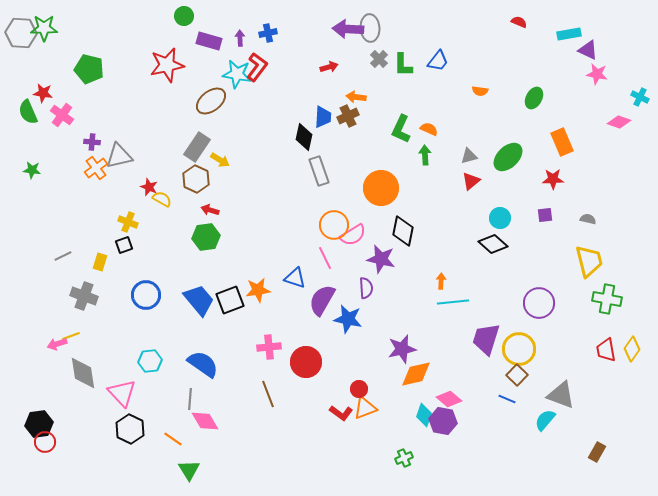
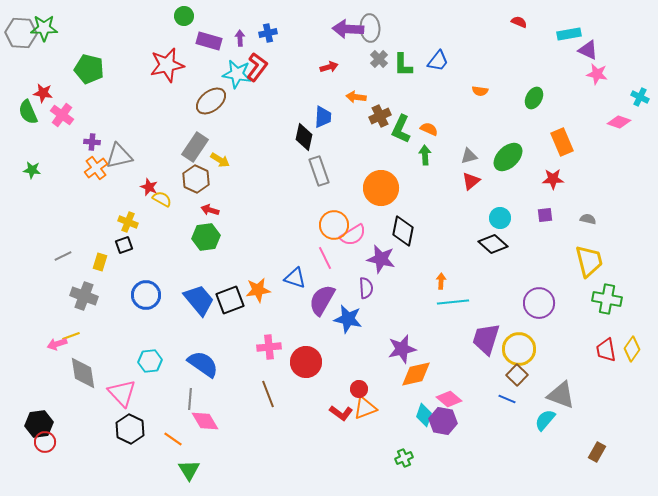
brown cross at (348, 116): moved 32 px right
gray rectangle at (197, 147): moved 2 px left
